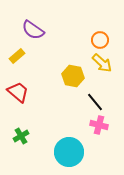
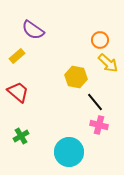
yellow arrow: moved 6 px right
yellow hexagon: moved 3 px right, 1 px down
